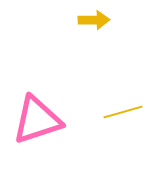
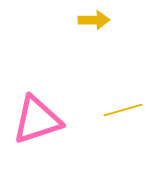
yellow line: moved 2 px up
